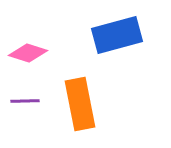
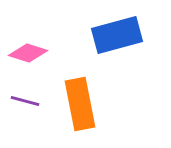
purple line: rotated 16 degrees clockwise
